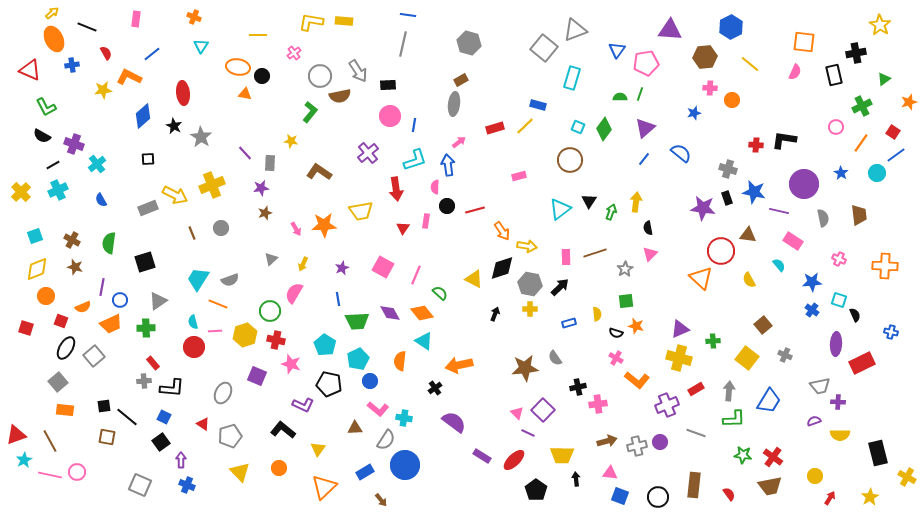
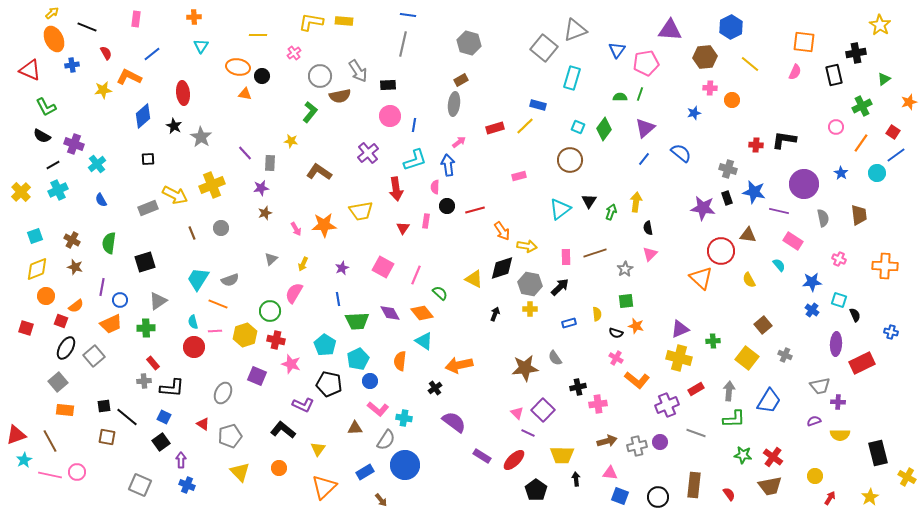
orange cross at (194, 17): rotated 24 degrees counterclockwise
orange semicircle at (83, 307): moved 7 px left, 1 px up; rotated 14 degrees counterclockwise
